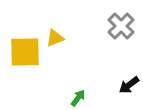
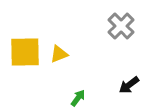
yellow triangle: moved 4 px right, 16 px down
